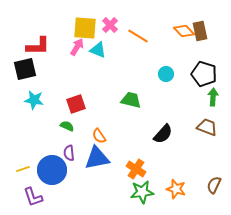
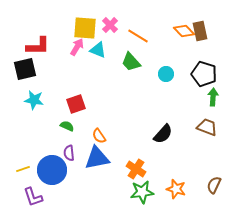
green trapezoid: moved 38 px up; rotated 145 degrees counterclockwise
